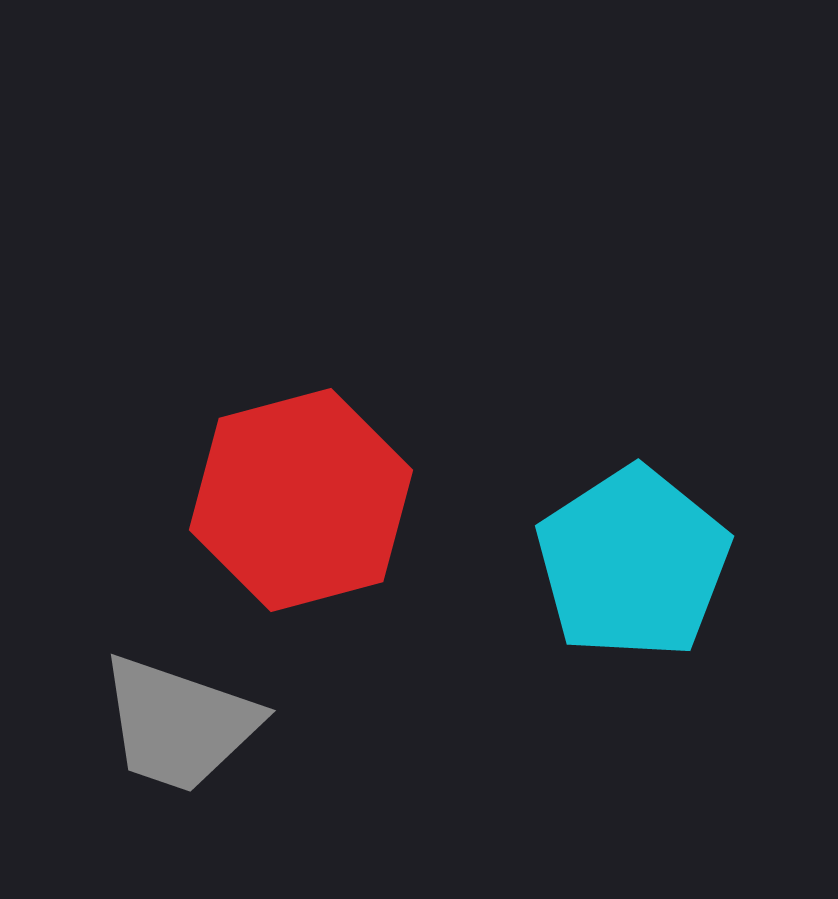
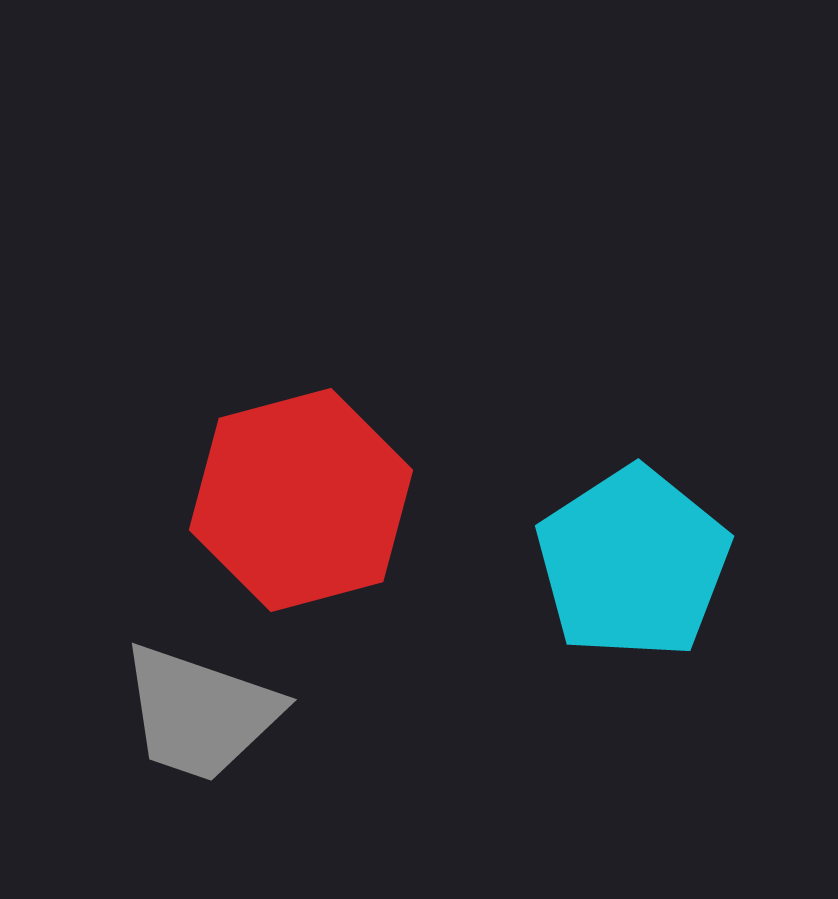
gray trapezoid: moved 21 px right, 11 px up
